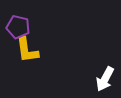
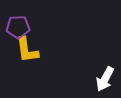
purple pentagon: rotated 15 degrees counterclockwise
